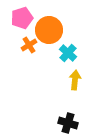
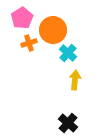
pink pentagon: rotated 15 degrees counterclockwise
orange circle: moved 4 px right
orange cross: moved 2 px up; rotated 14 degrees clockwise
black cross: rotated 24 degrees clockwise
